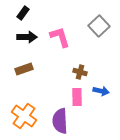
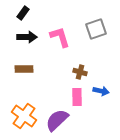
gray square: moved 3 px left, 3 px down; rotated 25 degrees clockwise
brown rectangle: rotated 18 degrees clockwise
purple semicircle: moved 3 px left, 1 px up; rotated 50 degrees clockwise
